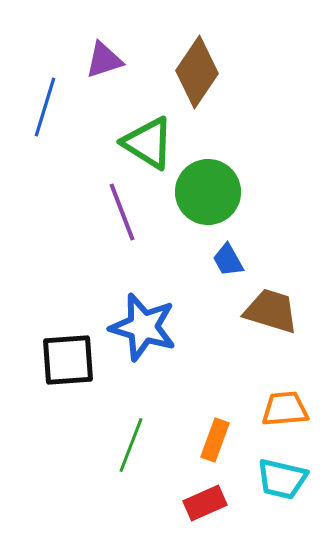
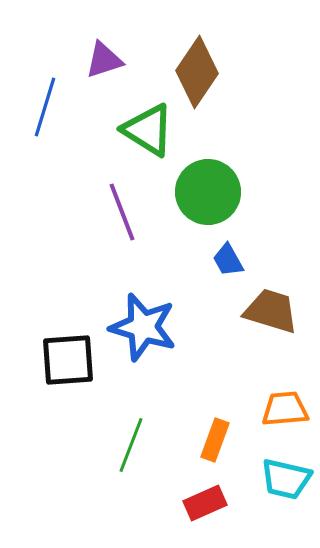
green triangle: moved 13 px up
cyan trapezoid: moved 4 px right
